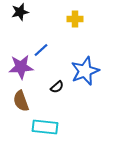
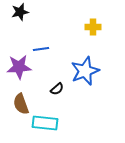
yellow cross: moved 18 px right, 8 px down
blue line: moved 1 px up; rotated 35 degrees clockwise
purple star: moved 2 px left
black semicircle: moved 2 px down
brown semicircle: moved 3 px down
cyan rectangle: moved 4 px up
